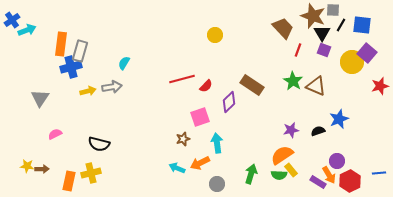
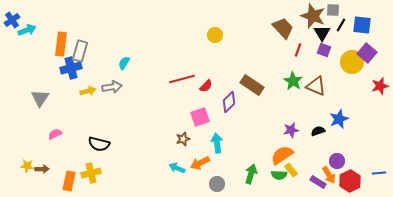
blue cross at (71, 67): moved 1 px down
